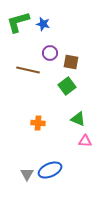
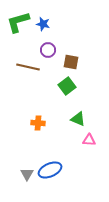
purple circle: moved 2 px left, 3 px up
brown line: moved 3 px up
pink triangle: moved 4 px right, 1 px up
